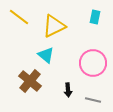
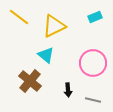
cyan rectangle: rotated 56 degrees clockwise
